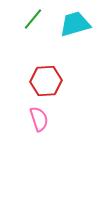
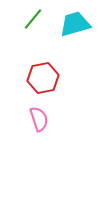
red hexagon: moved 3 px left, 3 px up; rotated 8 degrees counterclockwise
